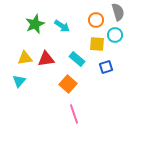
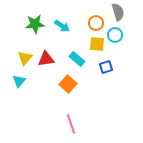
orange circle: moved 3 px down
green star: rotated 18 degrees clockwise
yellow triangle: rotated 42 degrees counterclockwise
pink line: moved 3 px left, 10 px down
